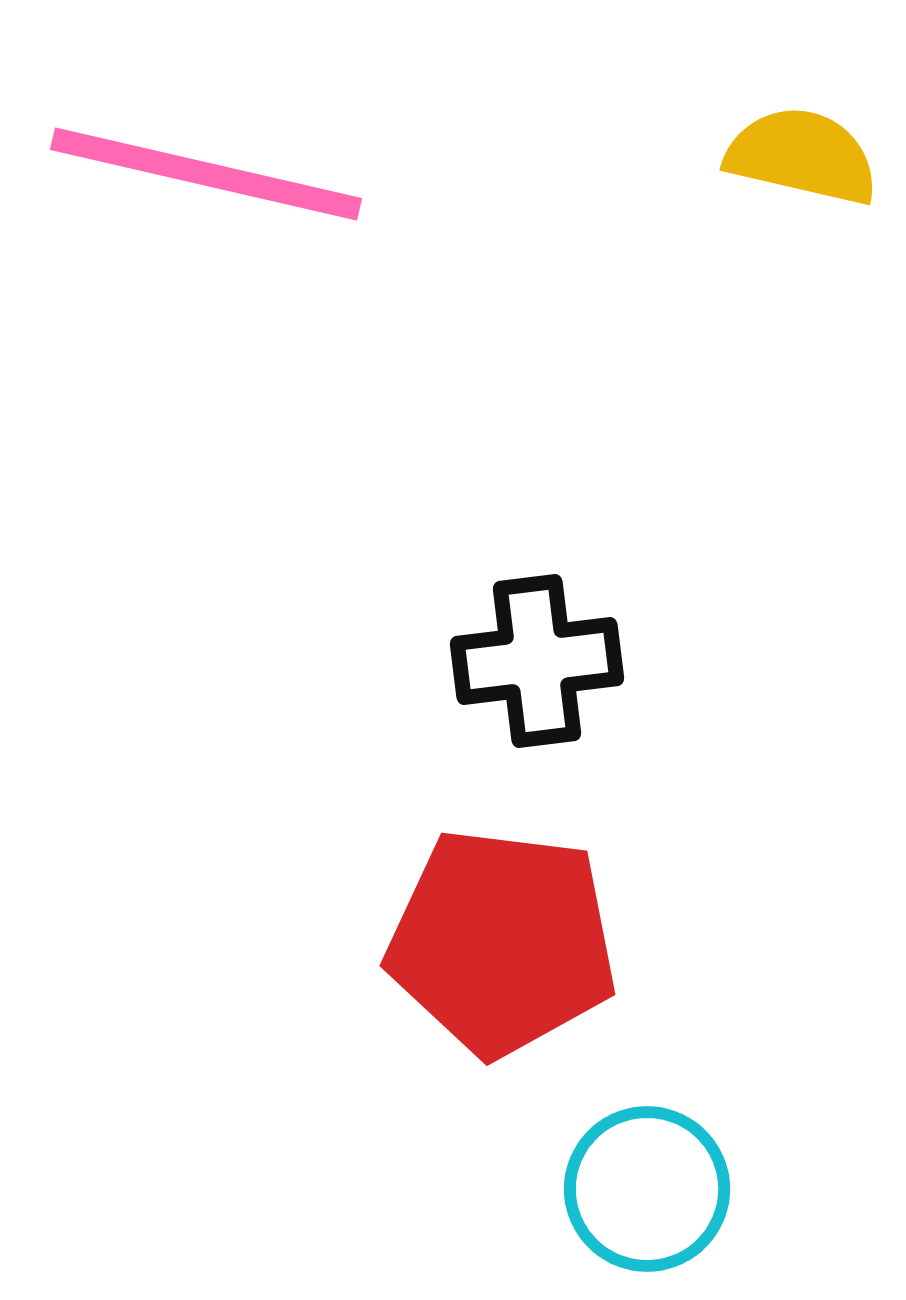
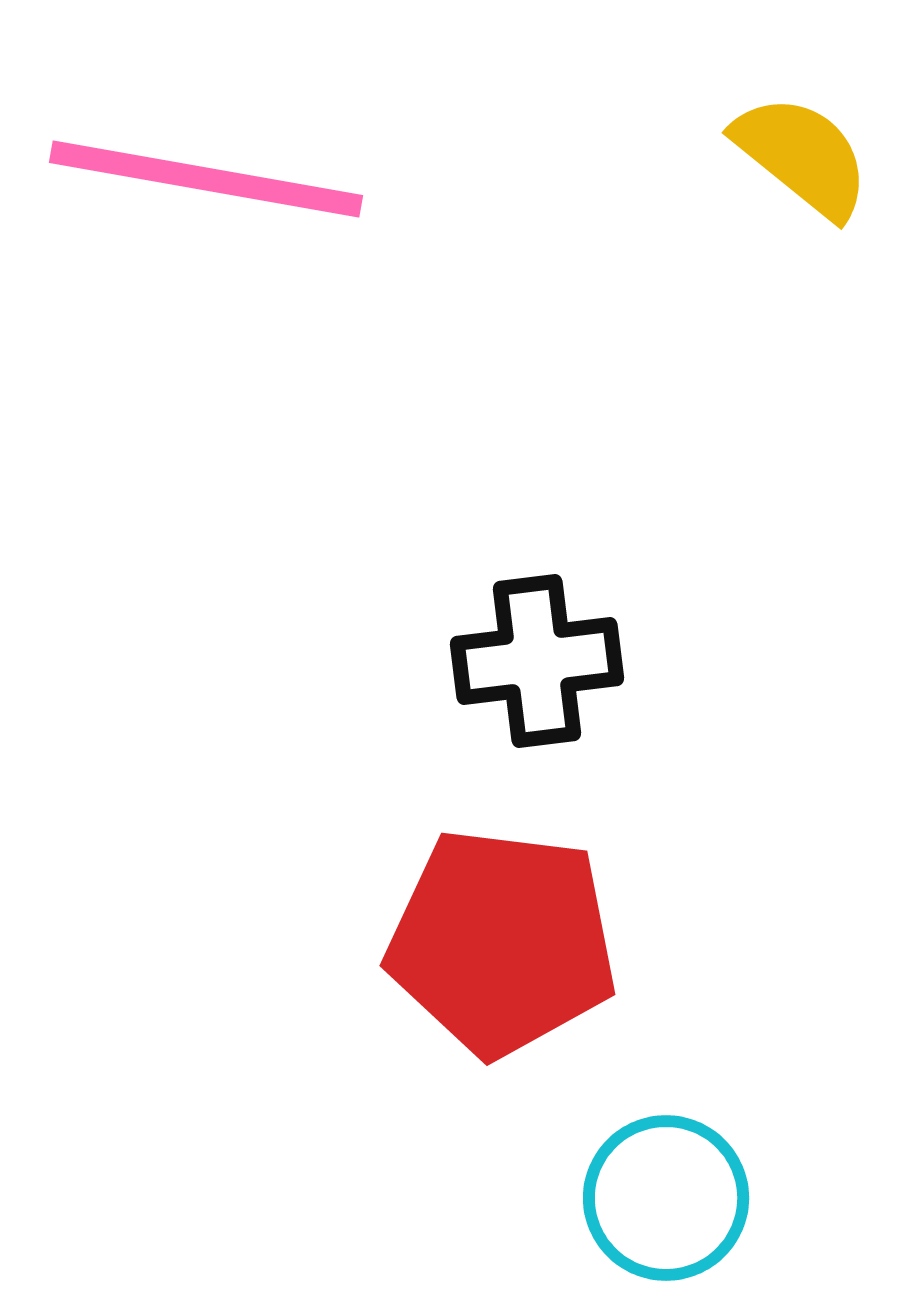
yellow semicircle: rotated 26 degrees clockwise
pink line: moved 5 px down; rotated 3 degrees counterclockwise
cyan circle: moved 19 px right, 9 px down
